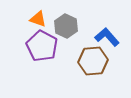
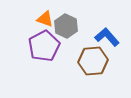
orange triangle: moved 7 px right
purple pentagon: moved 2 px right; rotated 16 degrees clockwise
